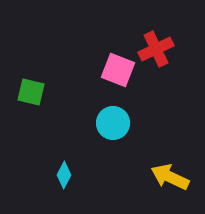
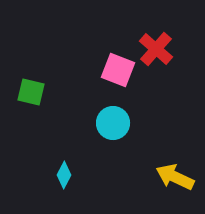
red cross: rotated 24 degrees counterclockwise
yellow arrow: moved 5 px right
